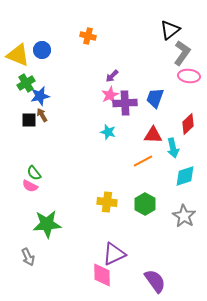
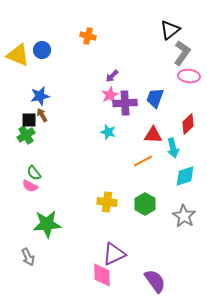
green cross: moved 52 px down
